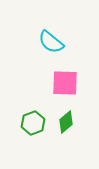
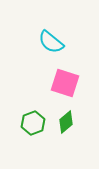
pink square: rotated 16 degrees clockwise
